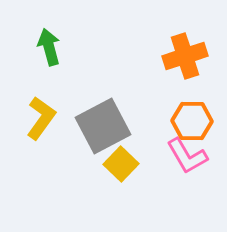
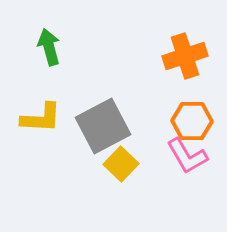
yellow L-shape: rotated 57 degrees clockwise
